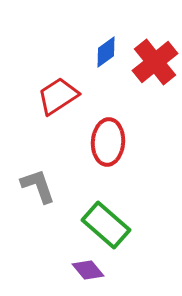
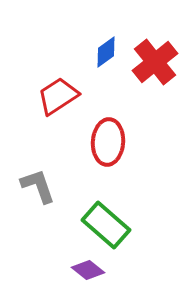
purple diamond: rotated 12 degrees counterclockwise
